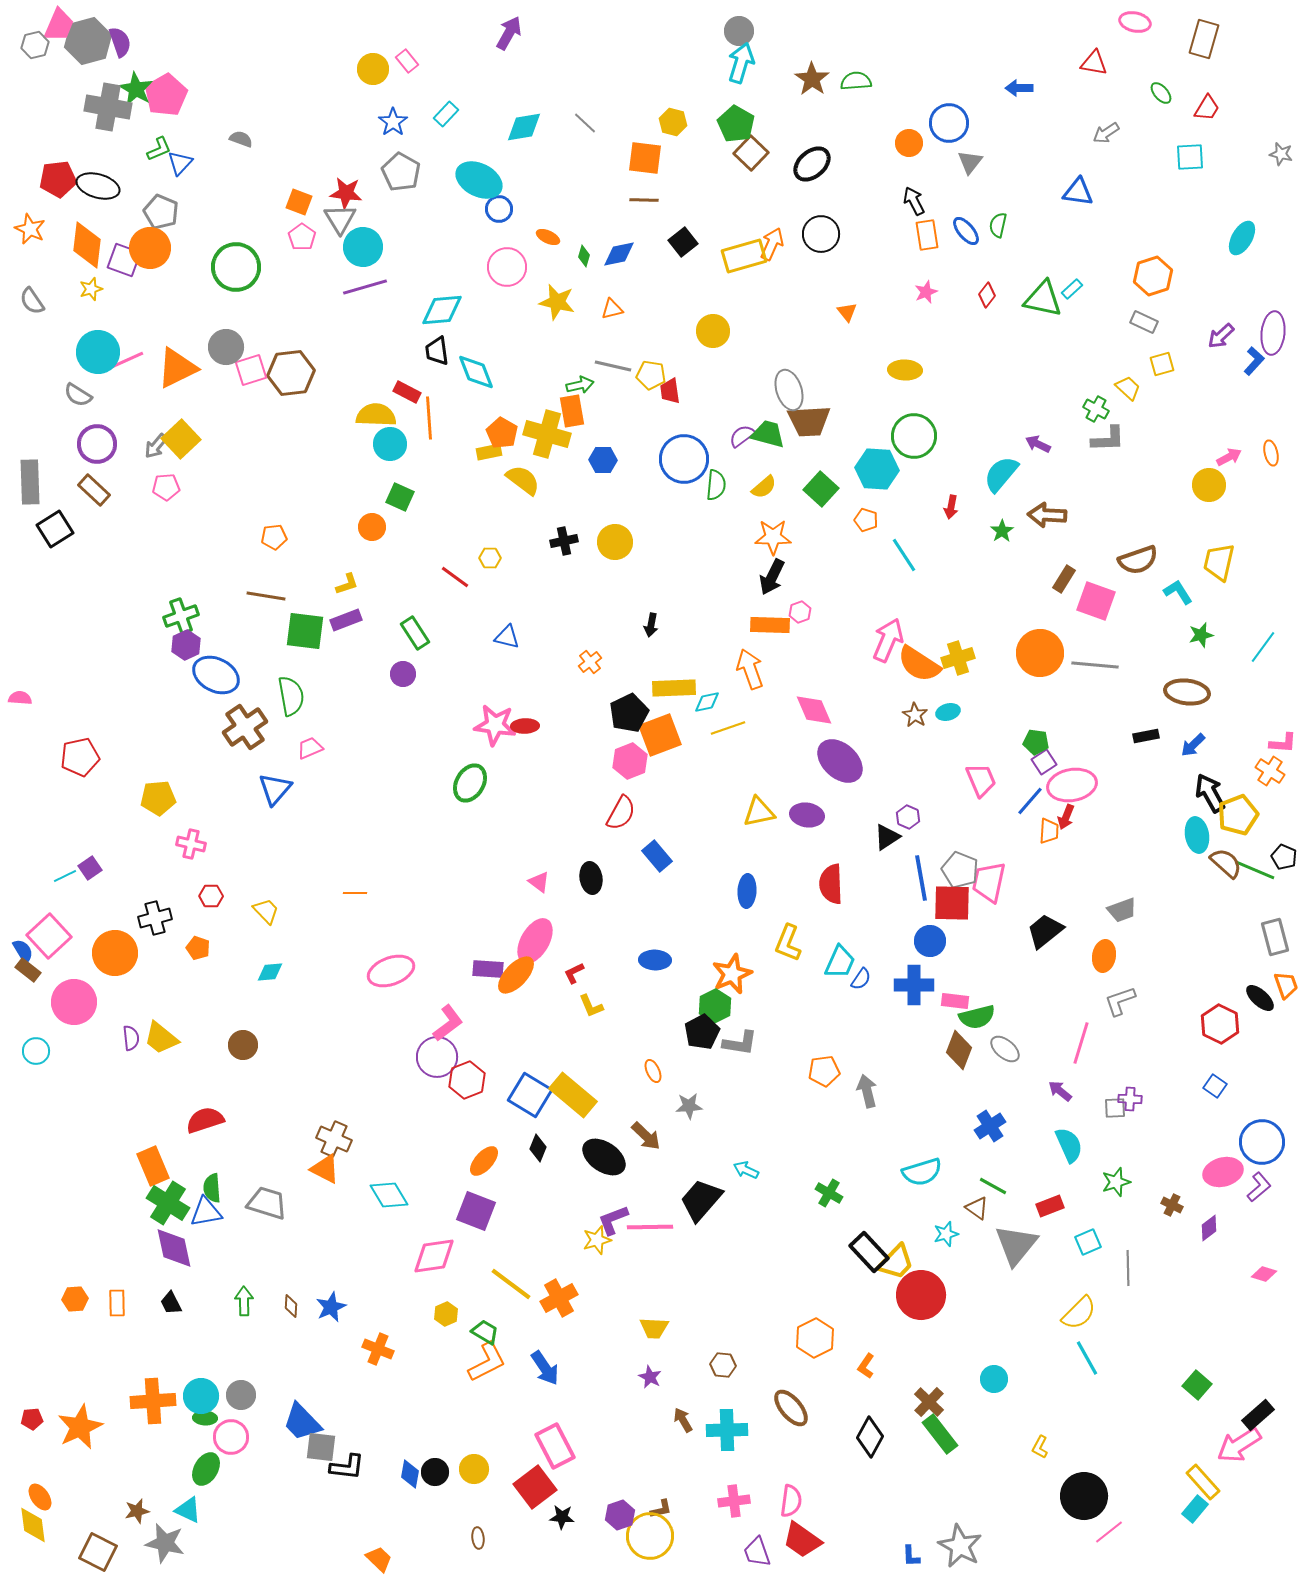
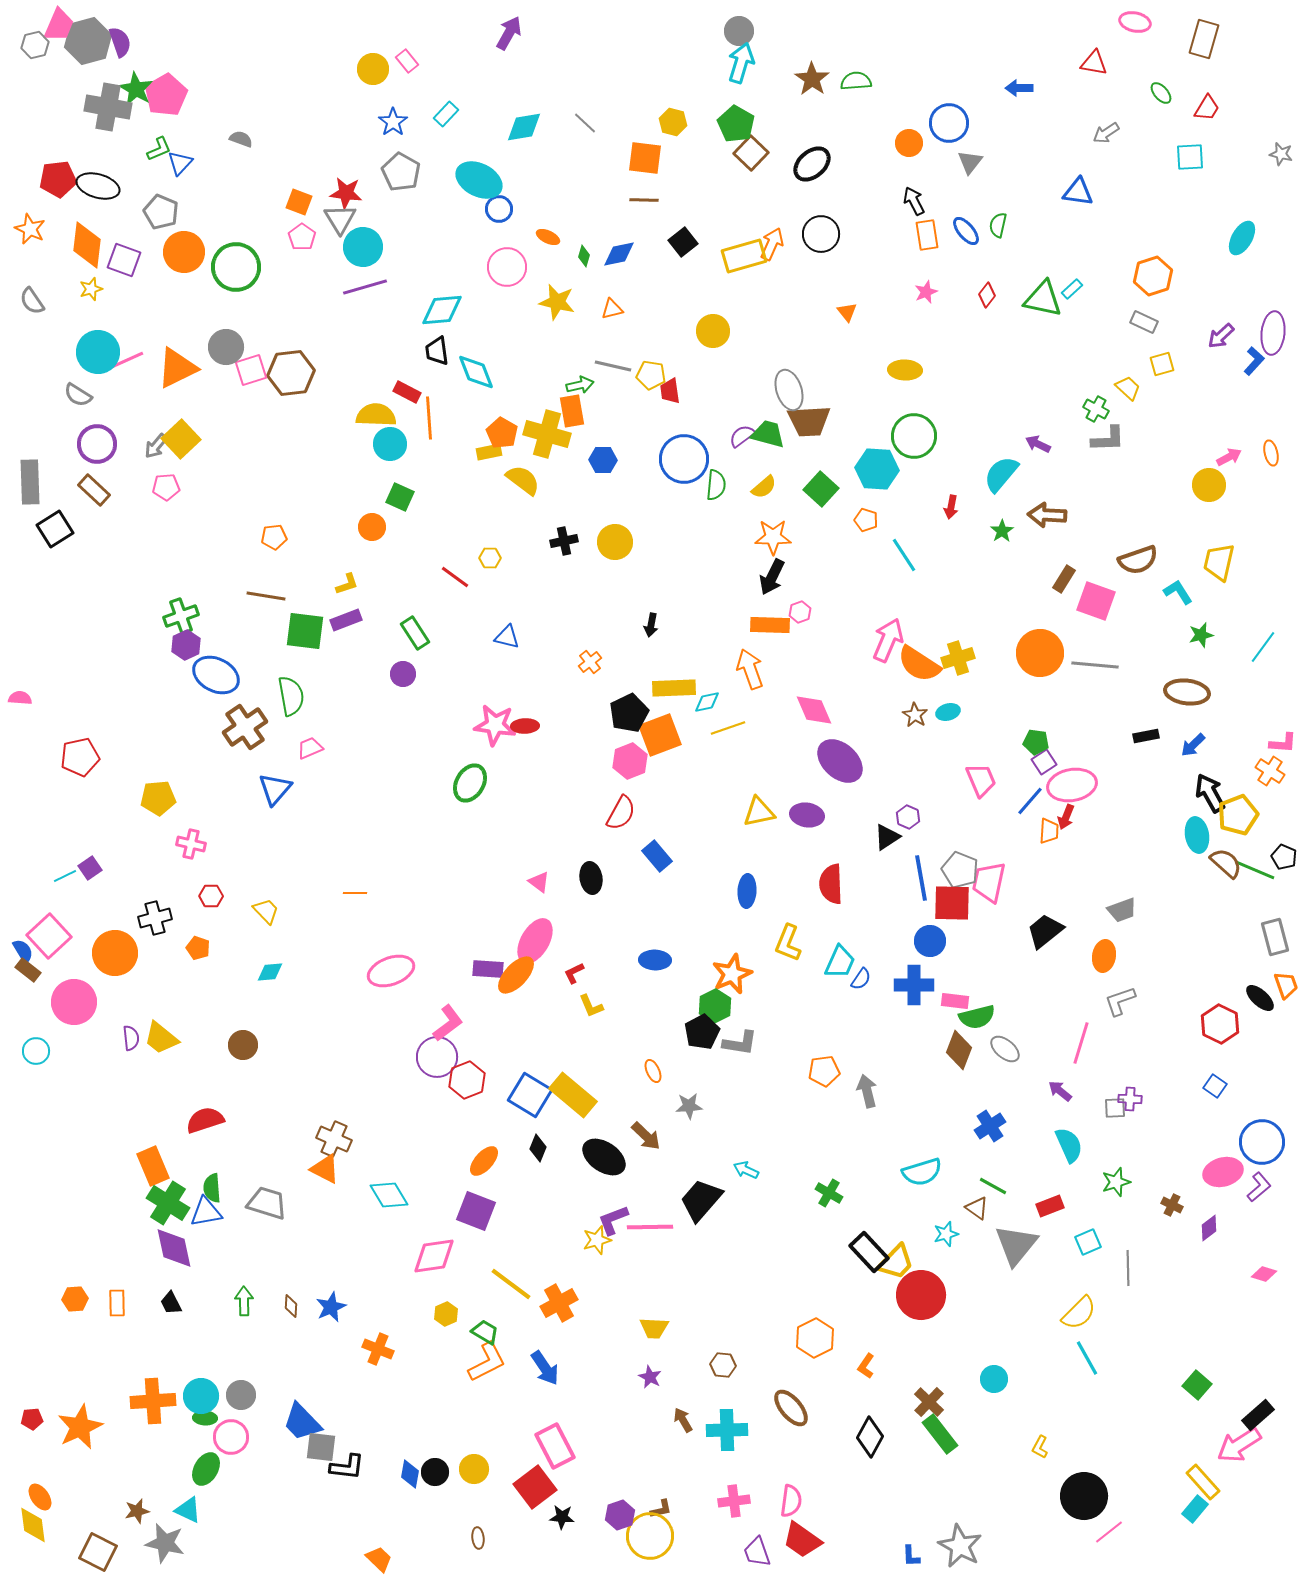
orange circle at (150, 248): moved 34 px right, 4 px down
orange cross at (559, 1298): moved 5 px down
